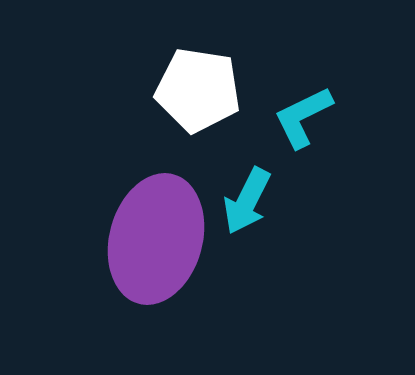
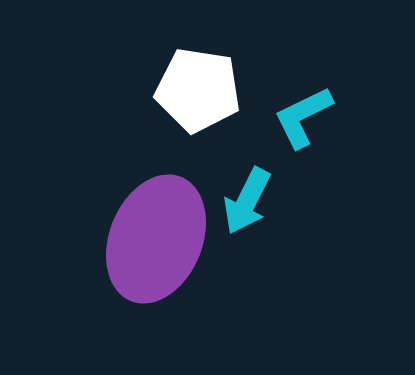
purple ellipse: rotated 7 degrees clockwise
